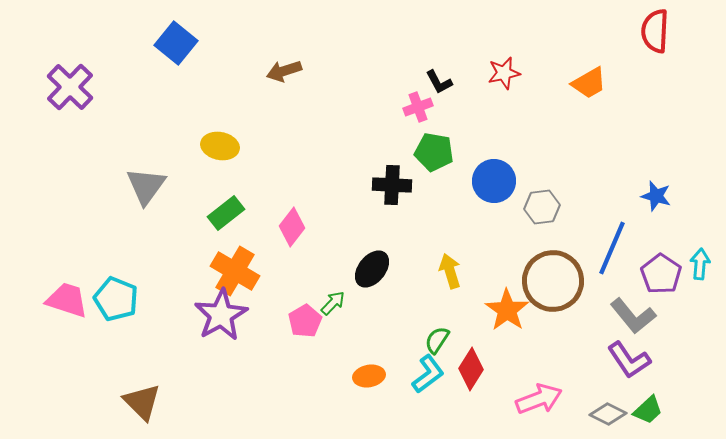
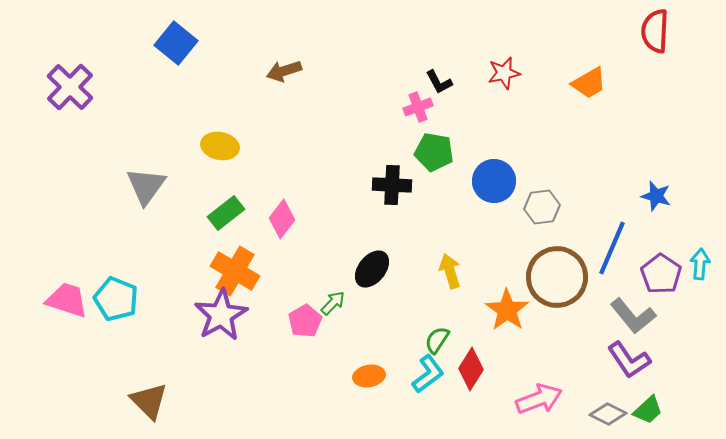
pink diamond: moved 10 px left, 8 px up
brown circle: moved 4 px right, 4 px up
brown triangle: moved 7 px right, 1 px up
